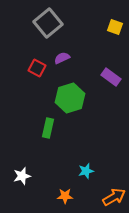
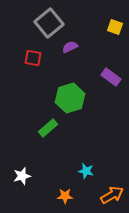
gray square: moved 1 px right
purple semicircle: moved 8 px right, 11 px up
red square: moved 4 px left, 10 px up; rotated 18 degrees counterclockwise
green rectangle: rotated 36 degrees clockwise
cyan star: rotated 28 degrees clockwise
orange arrow: moved 2 px left, 2 px up
